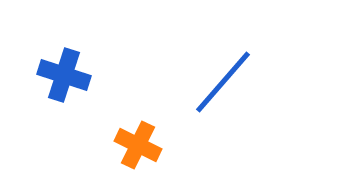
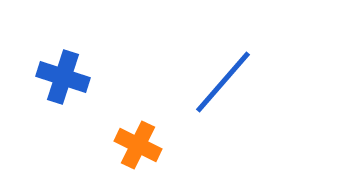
blue cross: moved 1 px left, 2 px down
